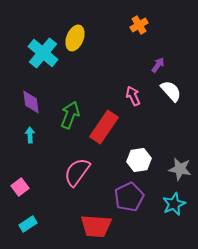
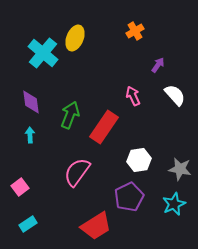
orange cross: moved 4 px left, 6 px down
white semicircle: moved 4 px right, 4 px down
red trapezoid: rotated 36 degrees counterclockwise
